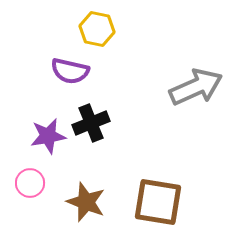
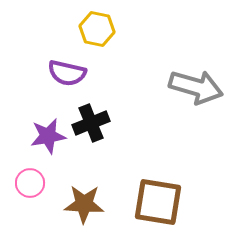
purple semicircle: moved 3 px left, 2 px down
gray arrow: rotated 40 degrees clockwise
brown star: moved 2 px left, 2 px down; rotated 18 degrees counterclockwise
